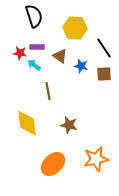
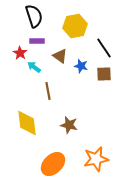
yellow hexagon: moved 2 px up; rotated 15 degrees counterclockwise
purple rectangle: moved 6 px up
red star: rotated 24 degrees clockwise
cyan arrow: moved 2 px down
